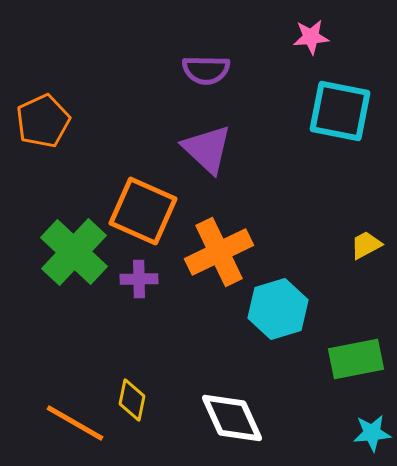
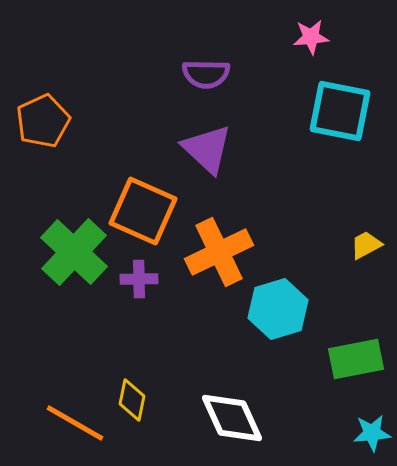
purple semicircle: moved 4 px down
